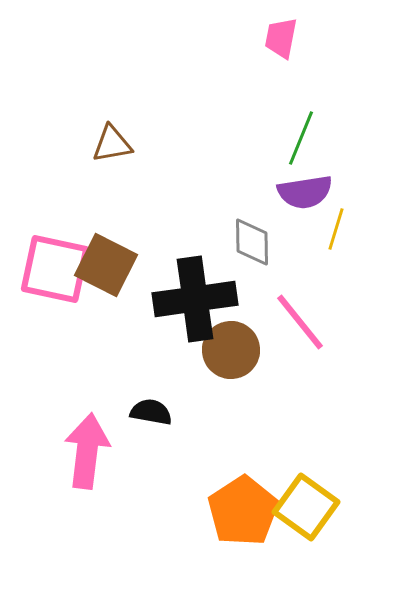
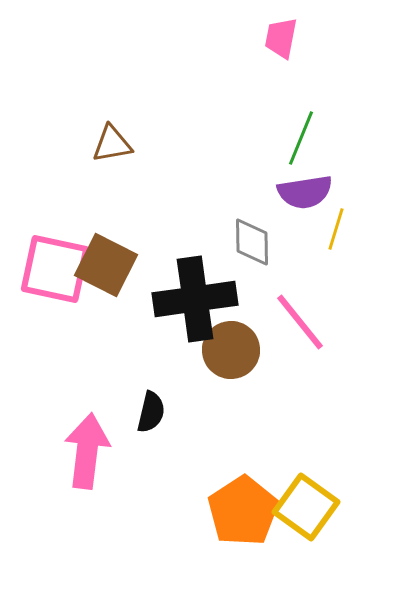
black semicircle: rotated 93 degrees clockwise
